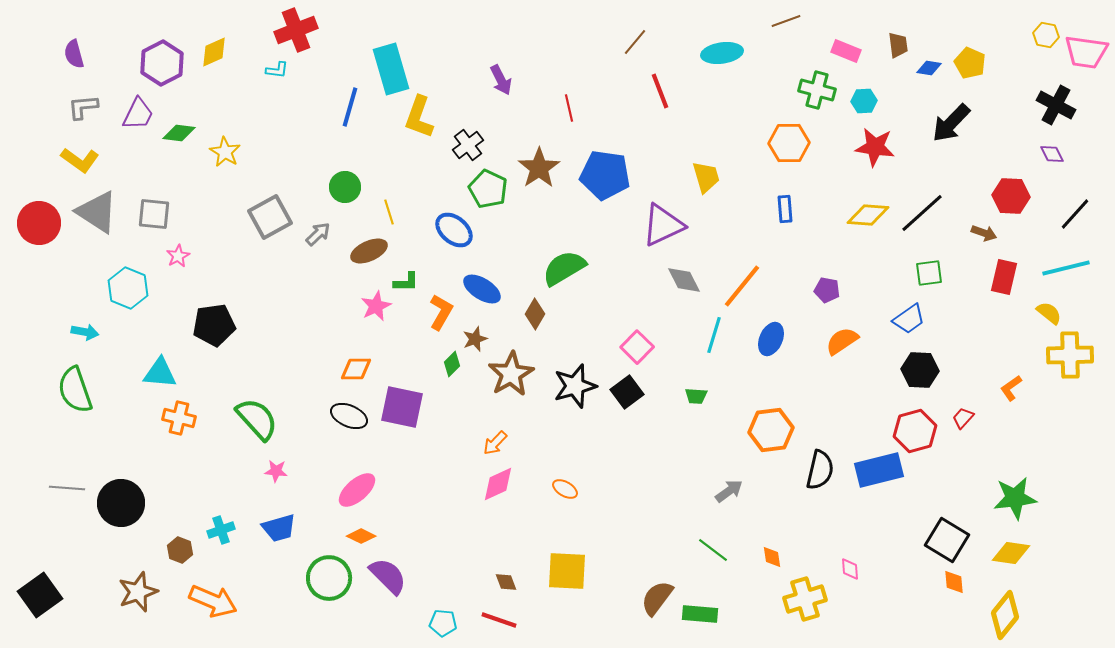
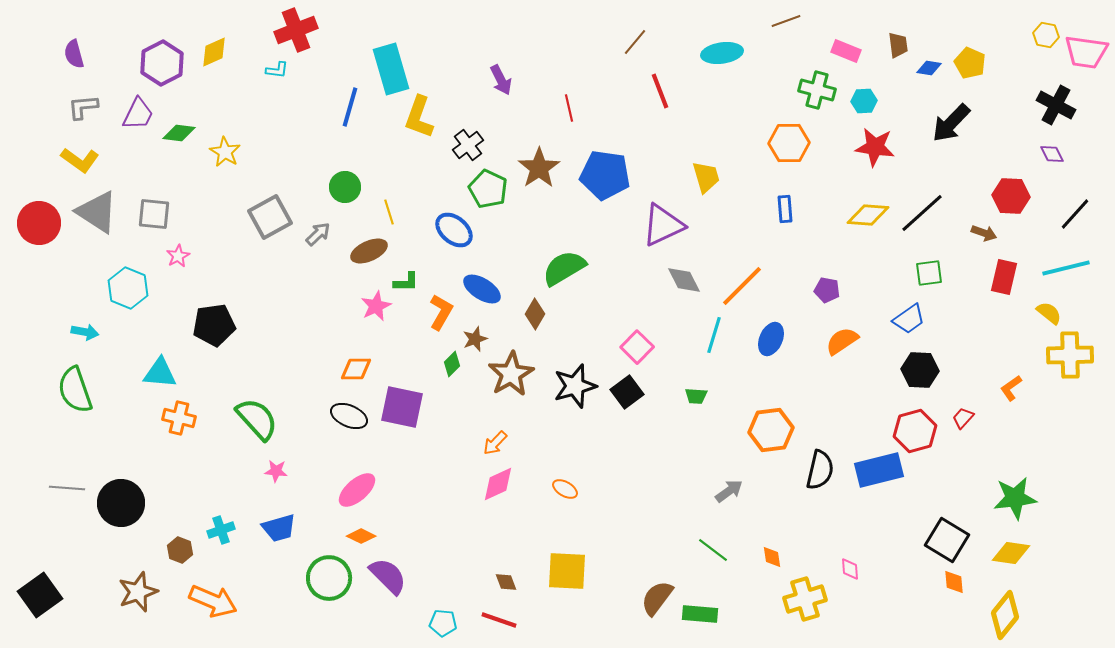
orange line at (742, 286): rotated 6 degrees clockwise
